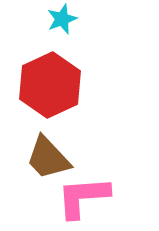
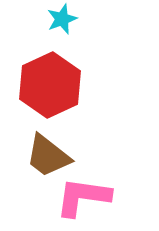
brown trapezoid: moved 2 px up; rotated 9 degrees counterclockwise
pink L-shape: rotated 12 degrees clockwise
